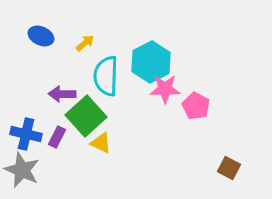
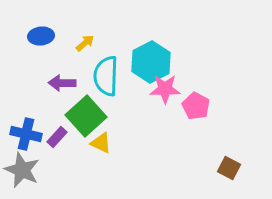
blue ellipse: rotated 30 degrees counterclockwise
purple arrow: moved 11 px up
purple rectangle: rotated 15 degrees clockwise
